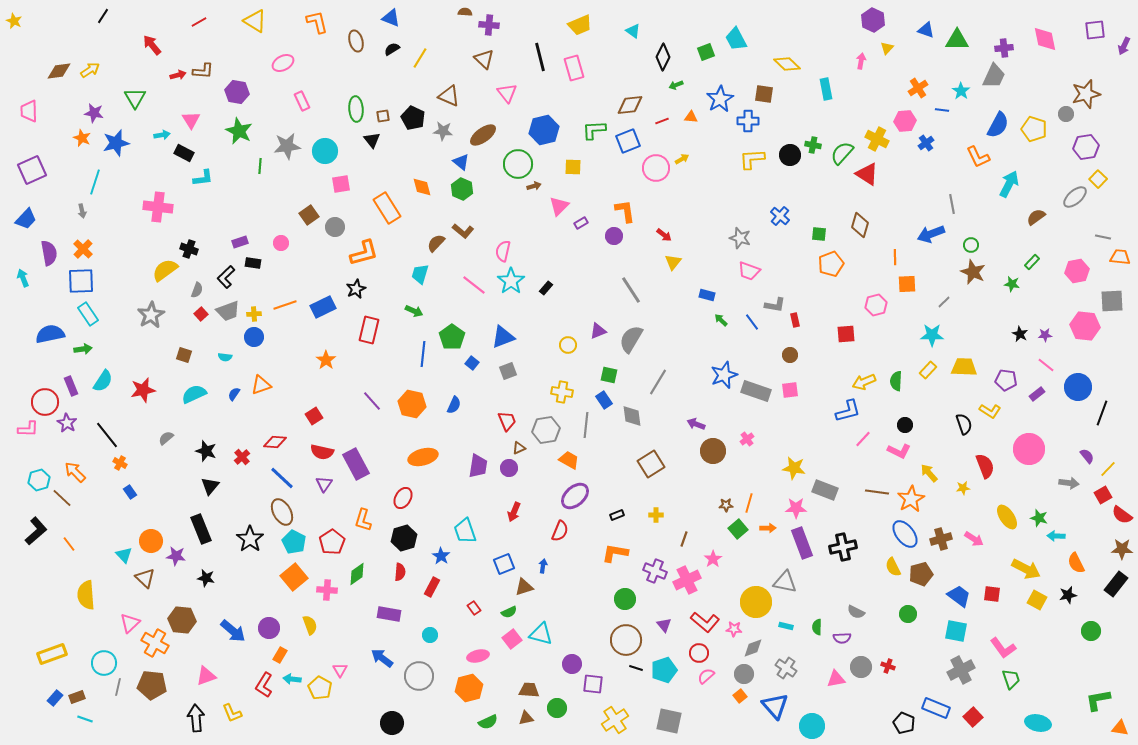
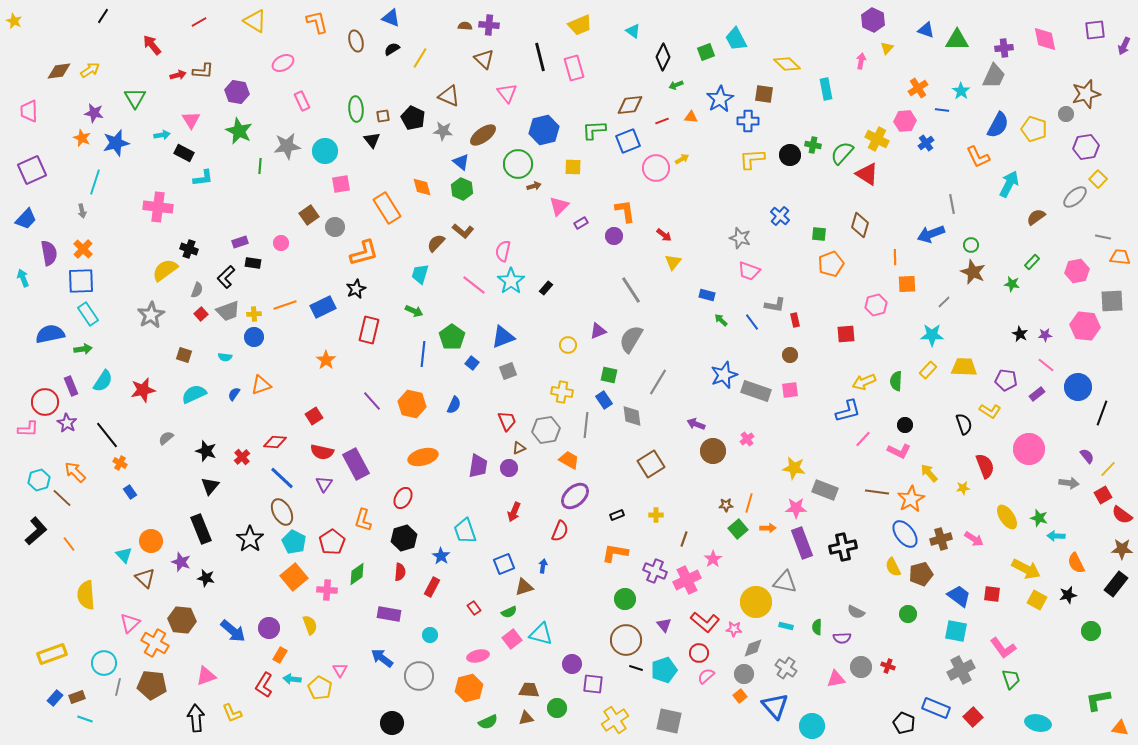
brown semicircle at (465, 12): moved 14 px down
purple star at (176, 556): moved 5 px right, 6 px down; rotated 12 degrees clockwise
